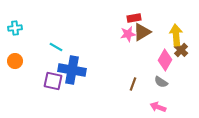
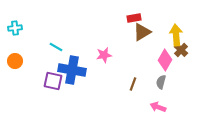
pink star: moved 24 px left, 21 px down
gray semicircle: rotated 72 degrees clockwise
